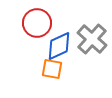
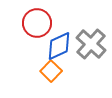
gray cross: moved 1 px left, 5 px down
orange square: moved 1 px left, 2 px down; rotated 35 degrees clockwise
